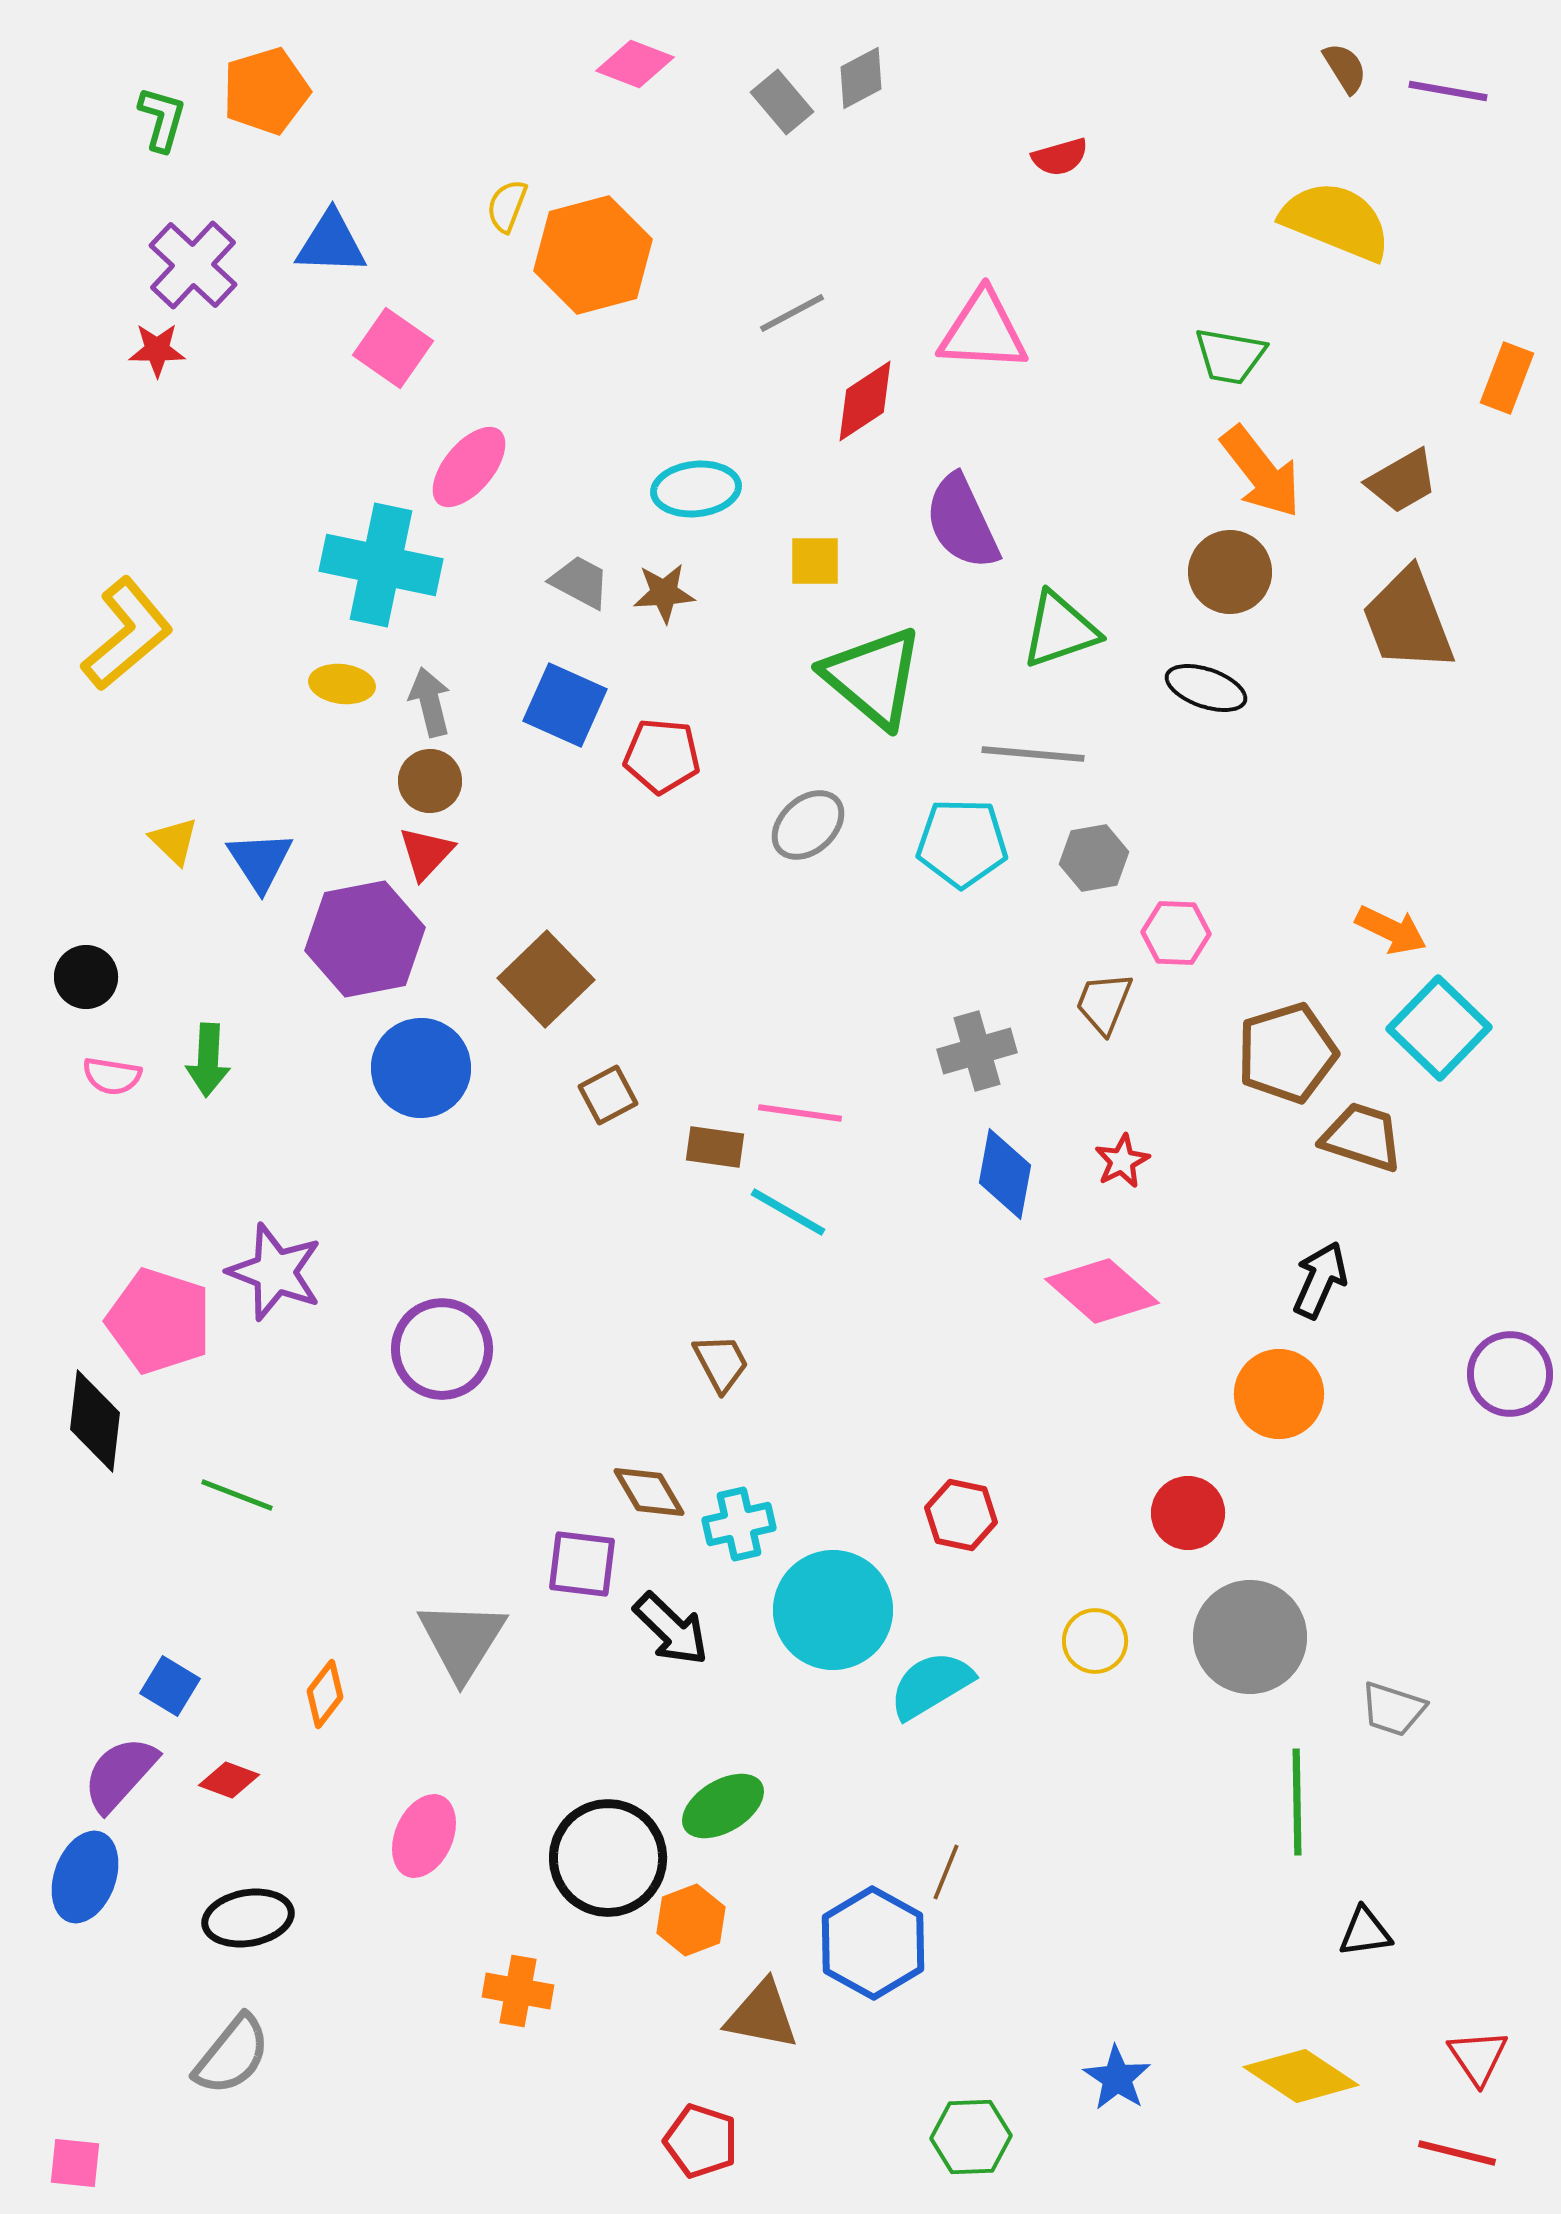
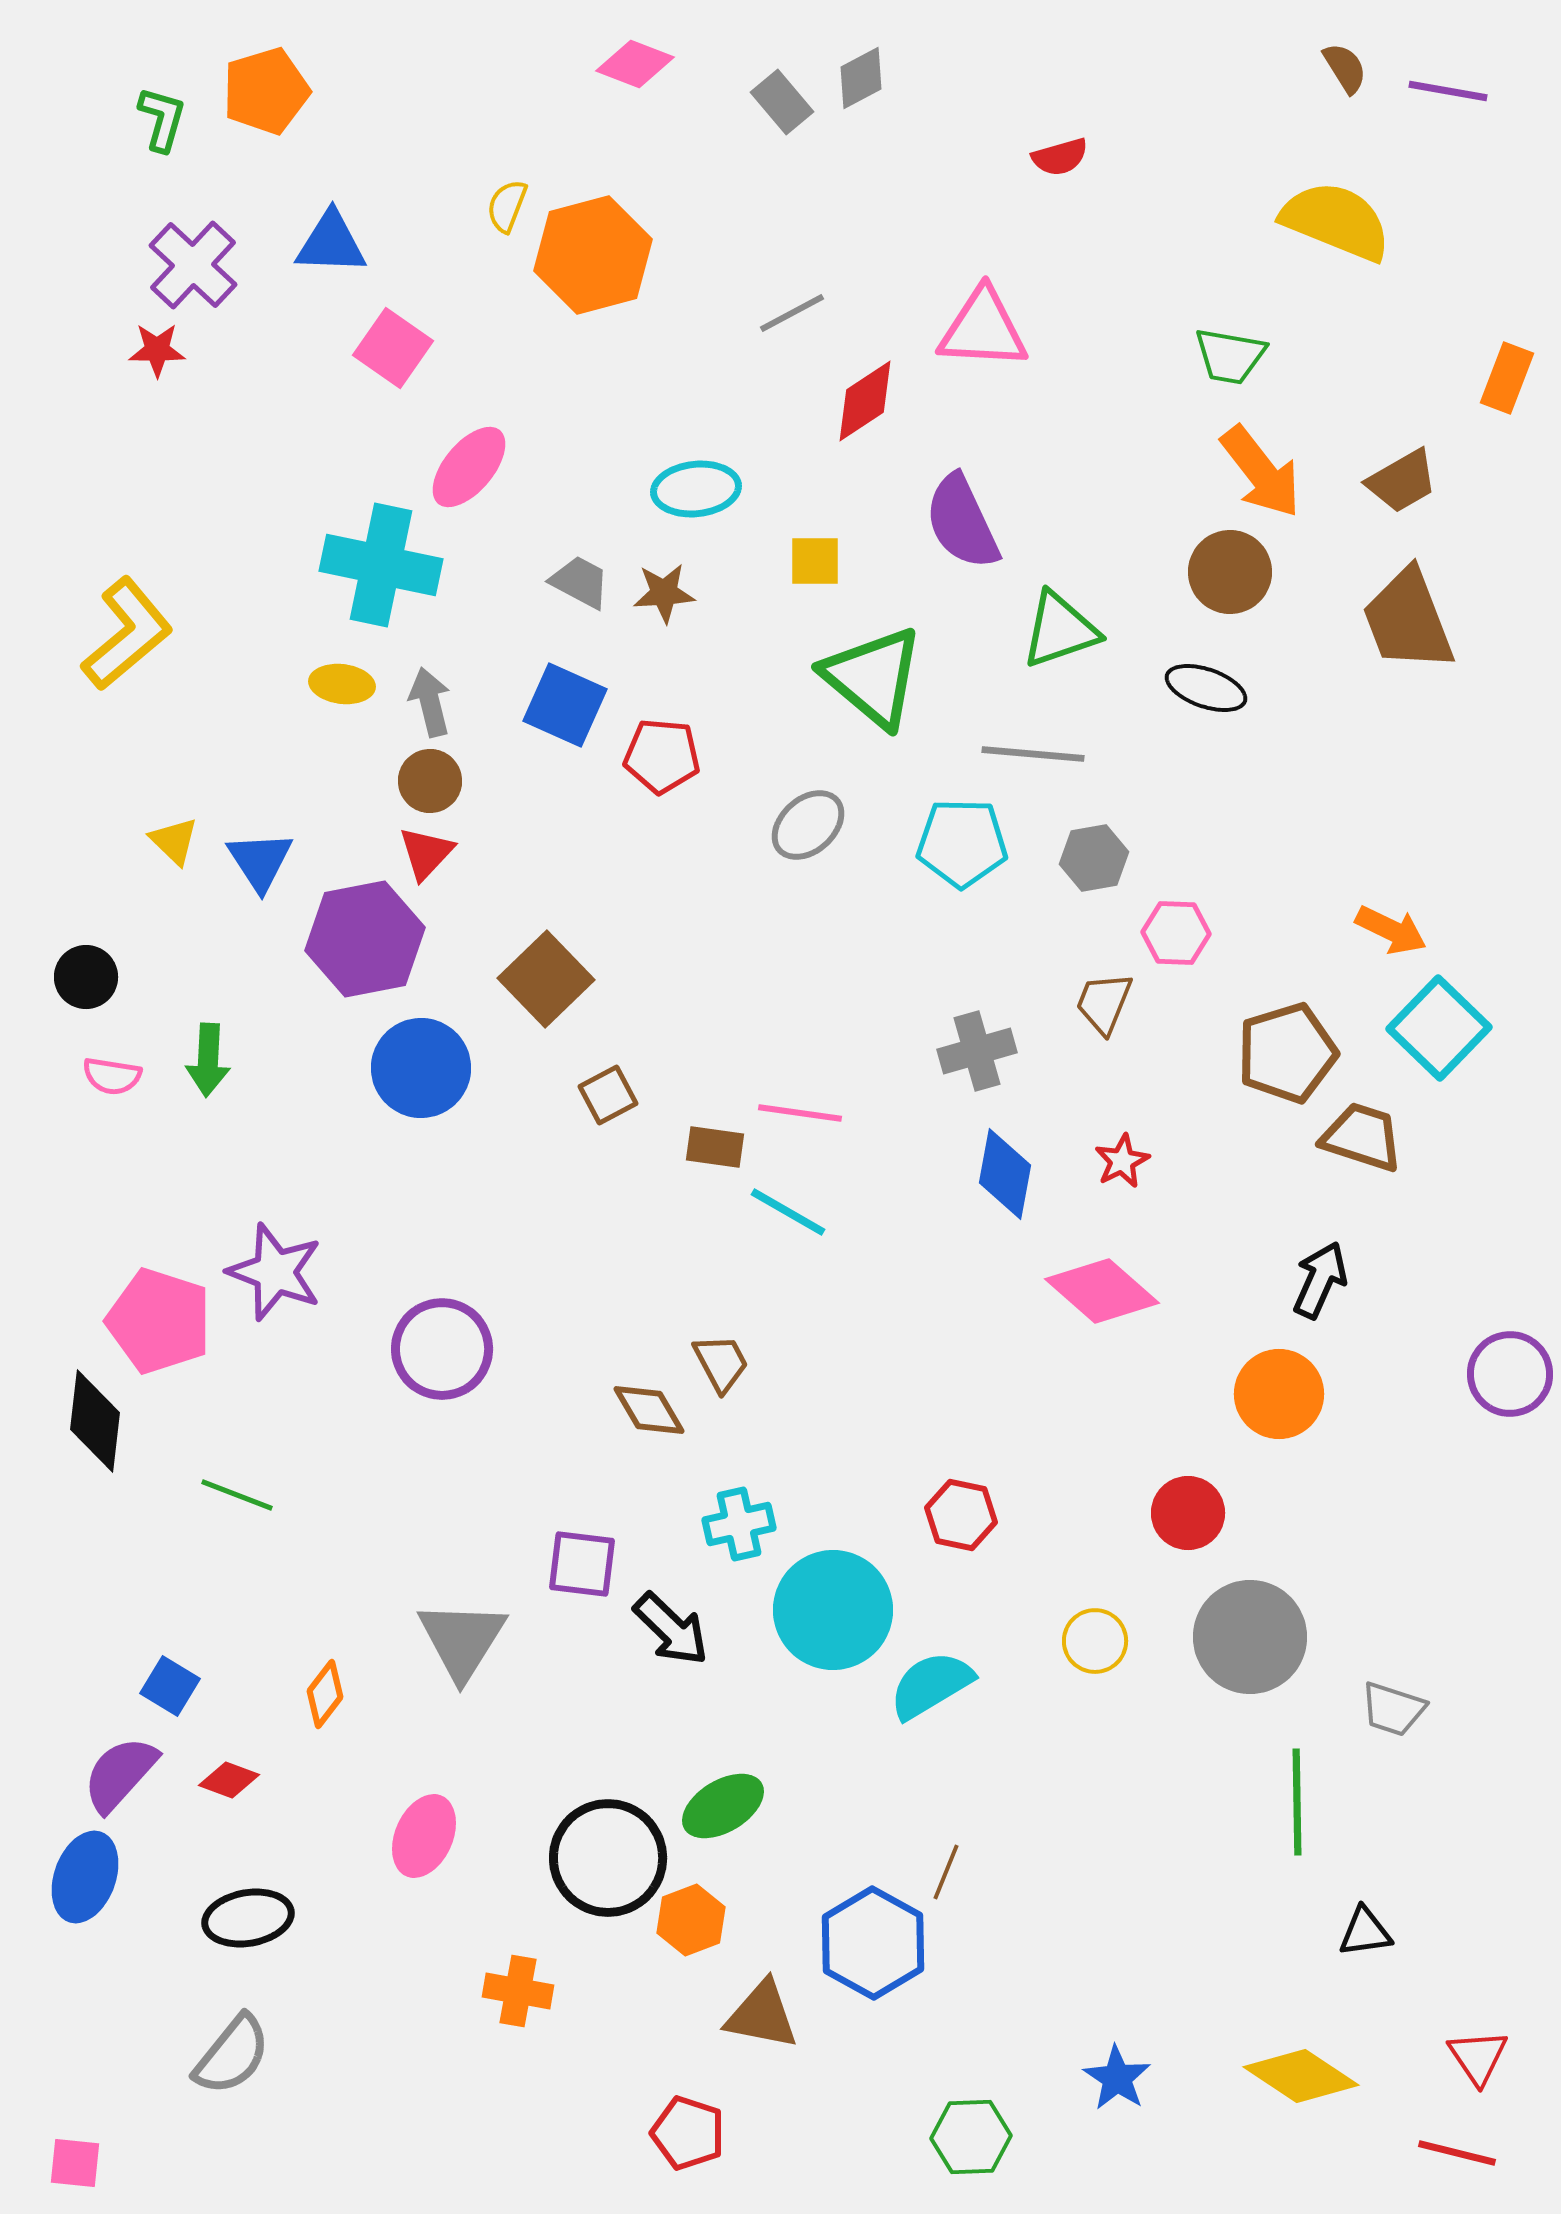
pink triangle at (983, 331): moved 2 px up
brown diamond at (649, 1492): moved 82 px up
red pentagon at (701, 2141): moved 13 px left, 8 px up
